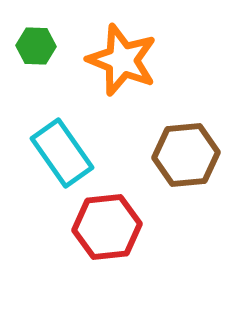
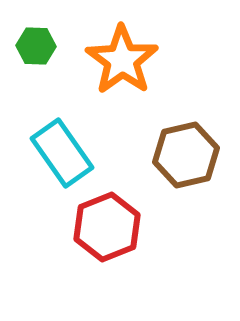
orange star: rotated 14 degrees clockwise
brown hexagon: rotated 8 degrees counterclockwise
red hexagon: rotated 16 degrees counterclockwise
